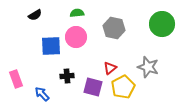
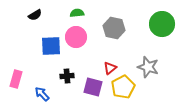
pink rectangle: rotated 36 degrees clockwise
